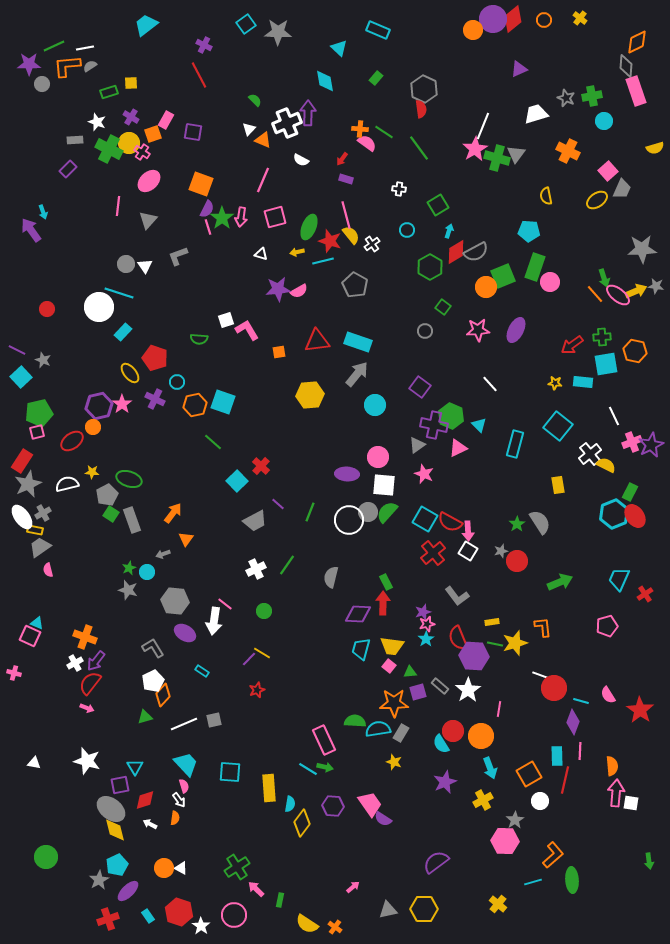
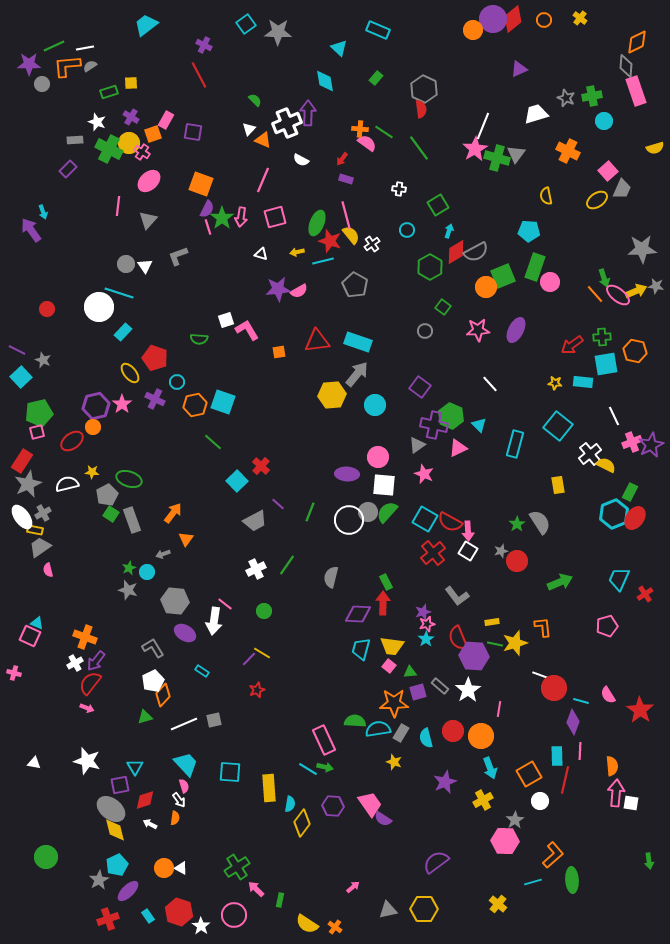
green ellipse at (309, 227): moved 8 px right, 4 px up
yellow hexagon at (310, 395): moved 22 px right
purple hexagon at (99, 406): moved 3 px left
red ellipse at (635, 516): moved 2 px down; rotated 70 degrees clockwise
cyan semicircle at (441, 744): moved 15 px left, 6 px up; rotated 18 degrees clockwise
